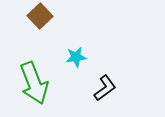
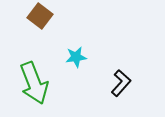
brown square: rotated 10 degrees counterclockwise
black L-shape: moved 16 px right, 5 px up; rotated 12 degrees counterclockwise
